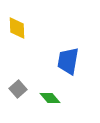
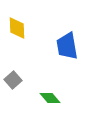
blue trapezoid: moved 1 px left, 15 px up; rotated 20 degrees counterclockwise
gray square: moved 5 px left, 9 px up
